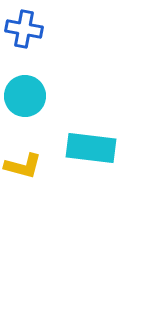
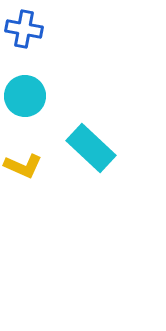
cyan rectangle: rotated 36 degrees clockwise
yellow L-shape: rotated 9 degrees clockwise
